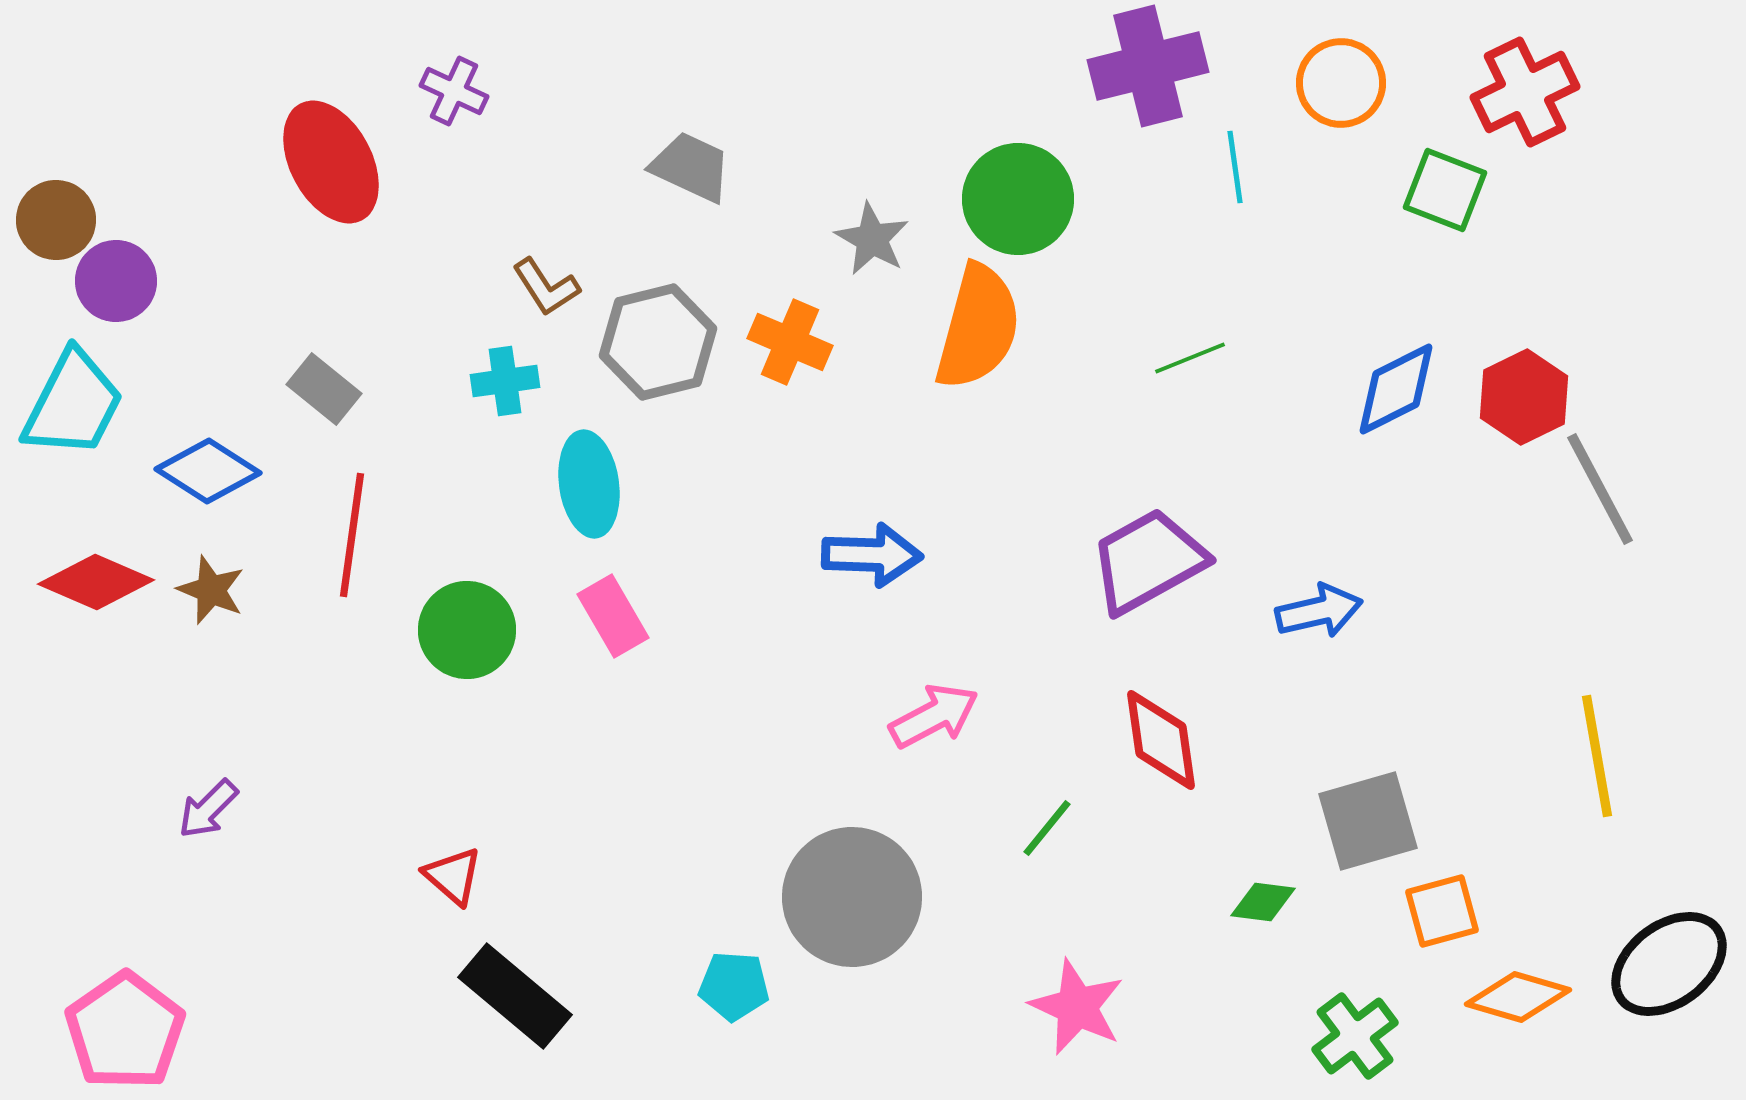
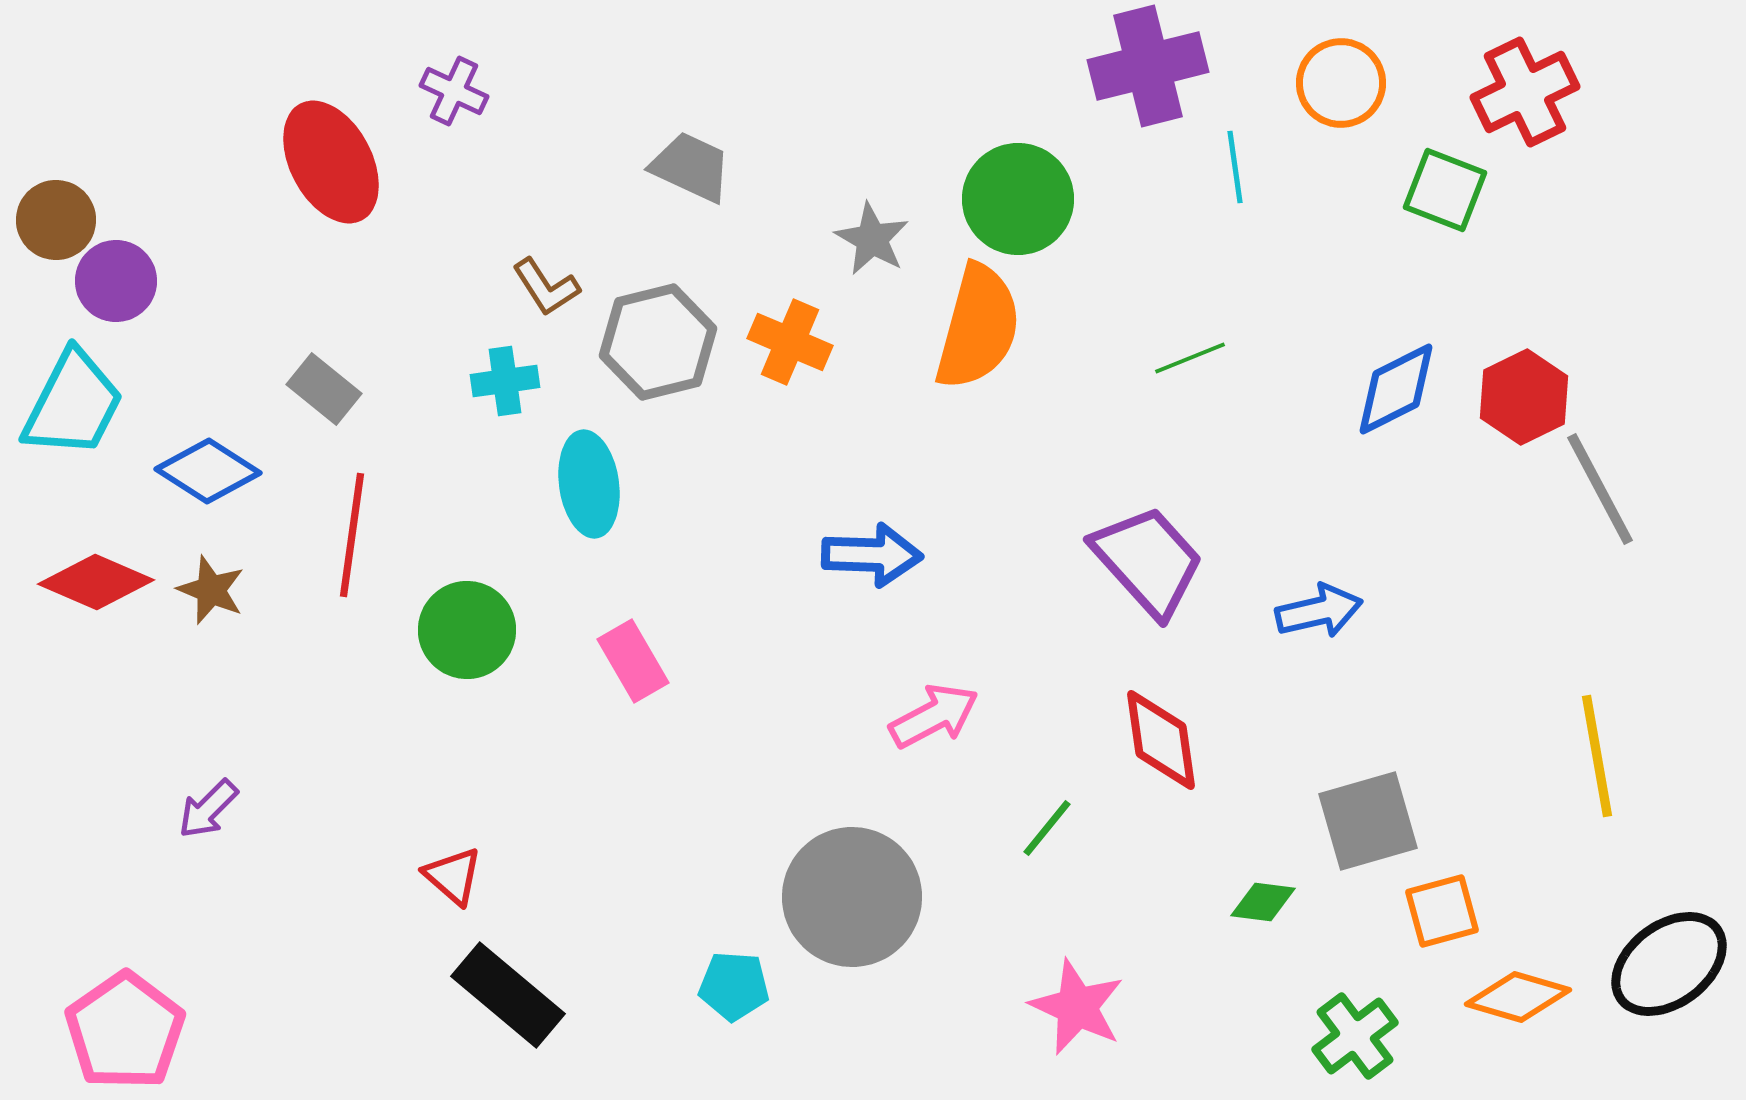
purple trapezoid at (1148, 561): rotated 77 degrees clockwise
pink rectangle at (613, 616): moved 20 px right, 45 px down
black rectangle at (515, 996): moved 7 px left, 1 px up
